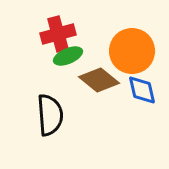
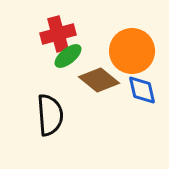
green ellipse: rotated 16 degrees counterclockwise
